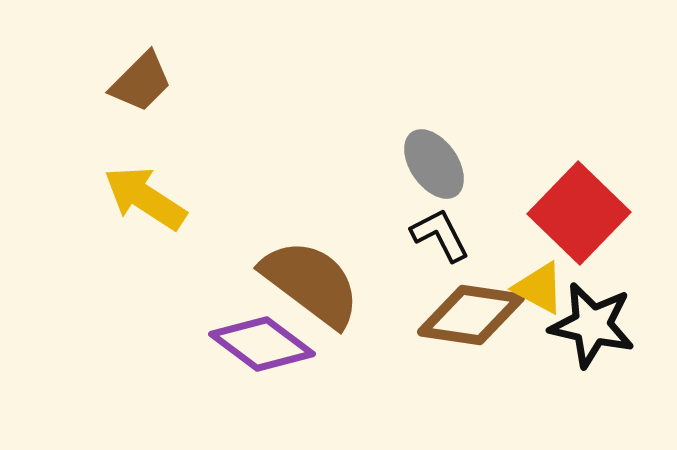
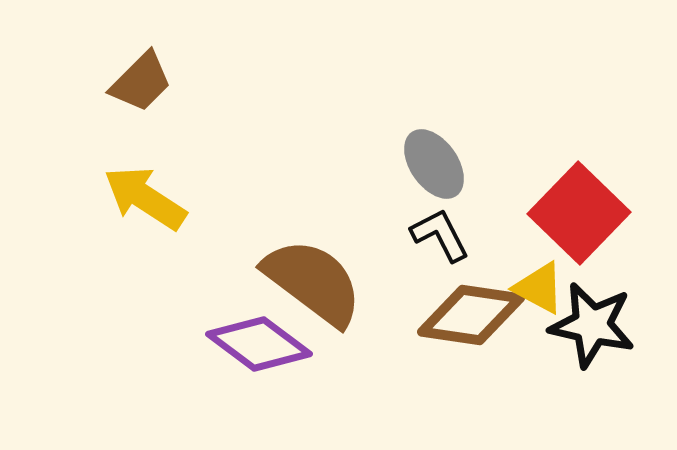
brown semicircle: moved 2 px right, 1 px up
purple diamond: moved 3 px left
